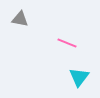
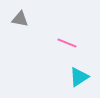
cyan triangle: rotated 20 degrees clockwise
